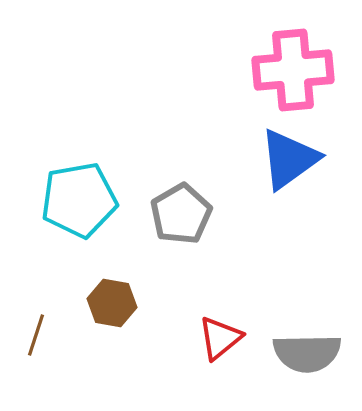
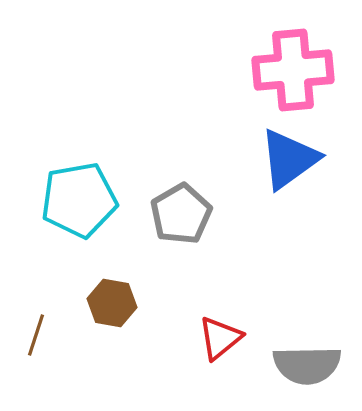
gray semicircle: moved 12 px down
